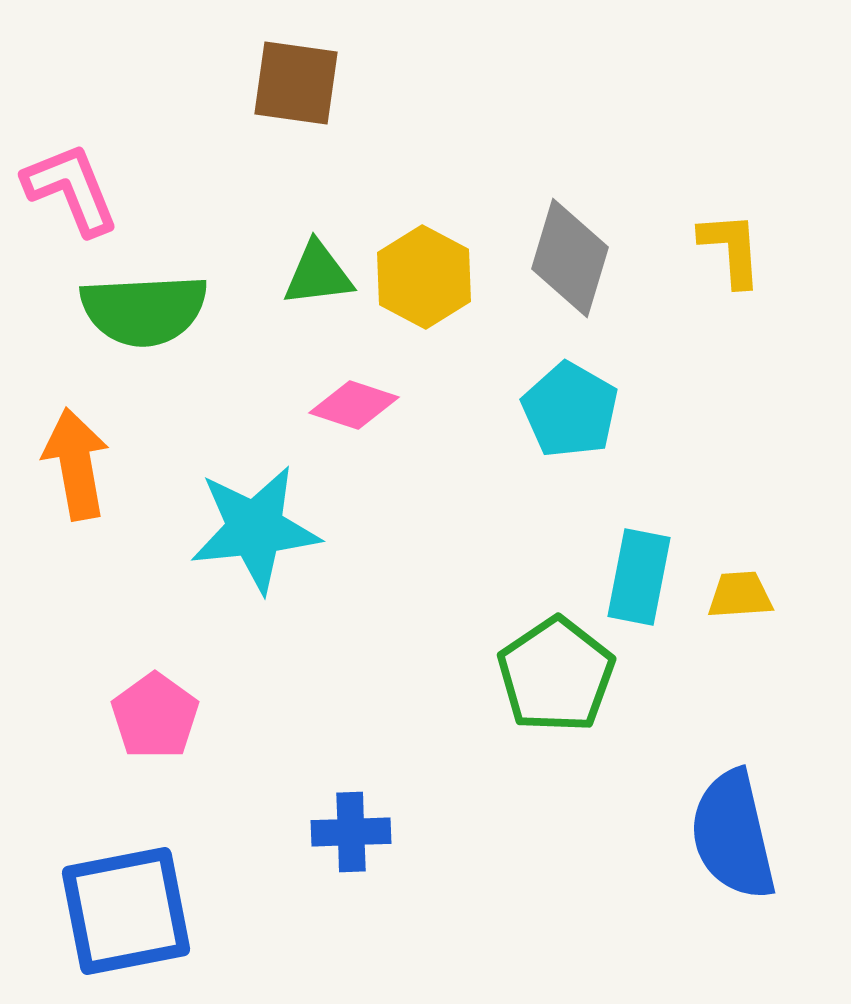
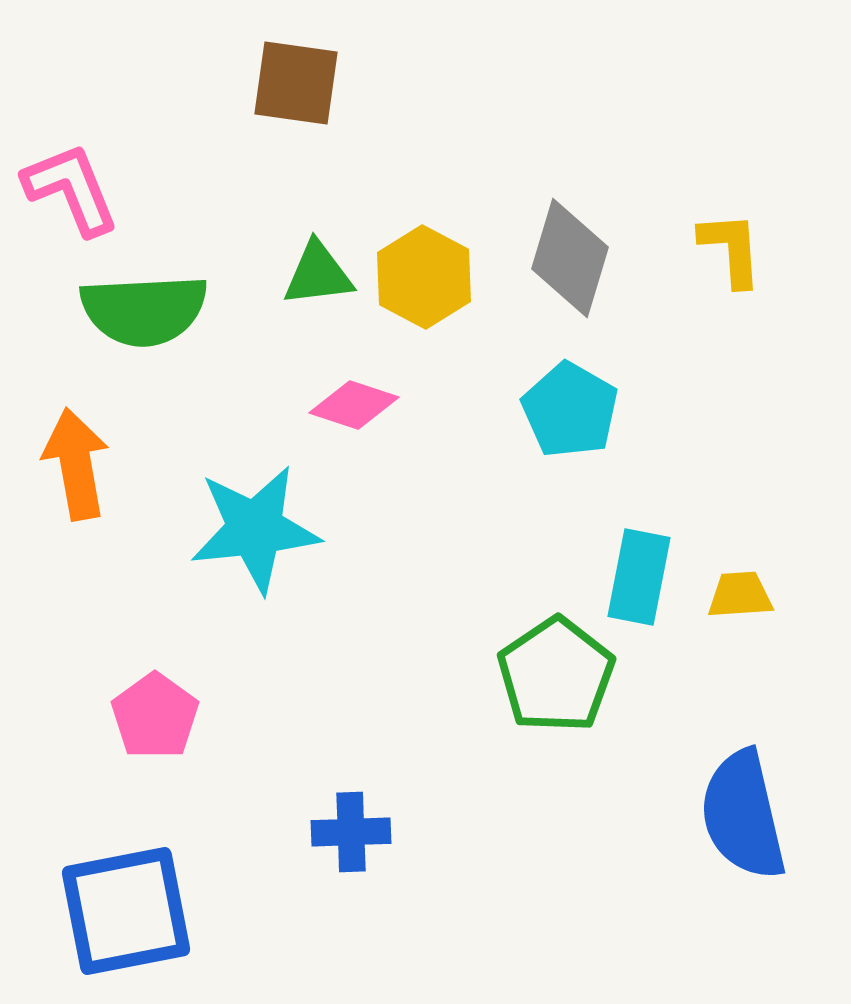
blue semicircle: moved 10 px right, 20 px up
